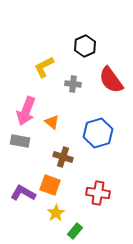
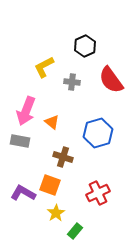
gray cross: moved 1 px left, 2 px up
red cross: rotated 35 degrees counterclockwise
